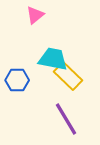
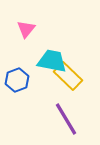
pink triangle: moved 9 px left, 14 px down; rotated 12 degrees counterclockwise
cyan trapezoid: moved 1 px left, 2 px down
blue hexagon: rotated 20 degrees counterclockwise
